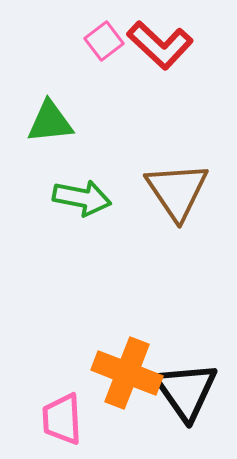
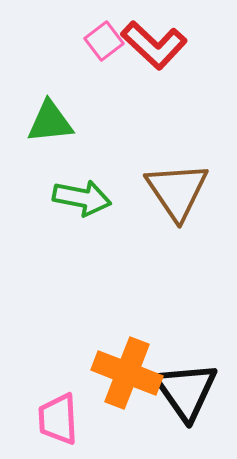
red L-shape: moved 6 px left
pink trapezoid: moved 4 px left
